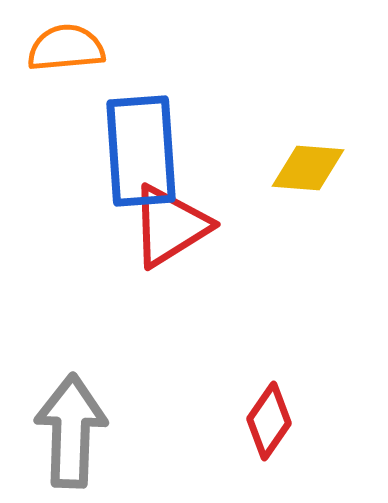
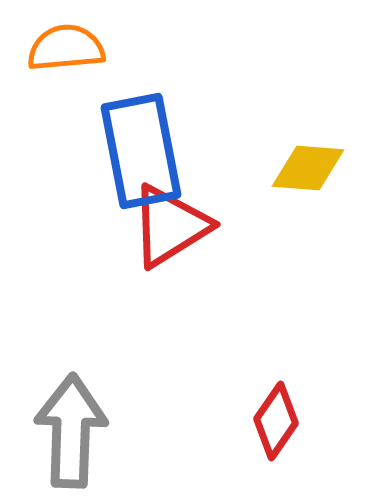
blue rectangle: rotated 7 degrees counterclockwise
red diamond: moved 7 px right
